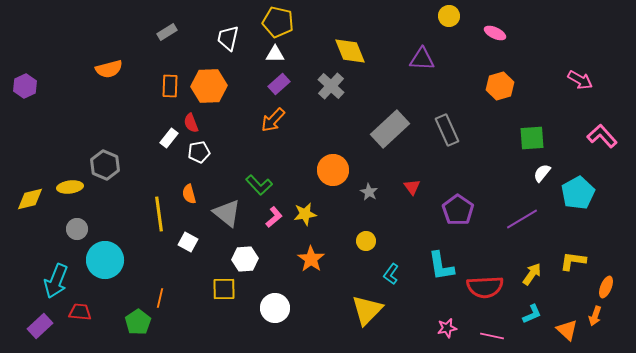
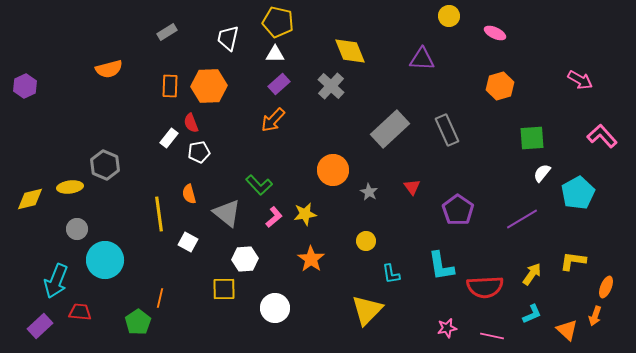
cyan L-shape at (391, 274): rotated 45 degrees counterclockwise
